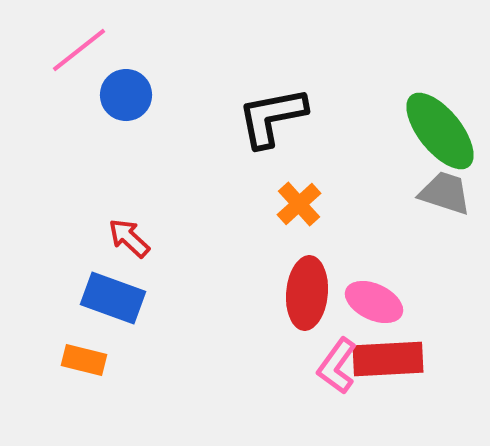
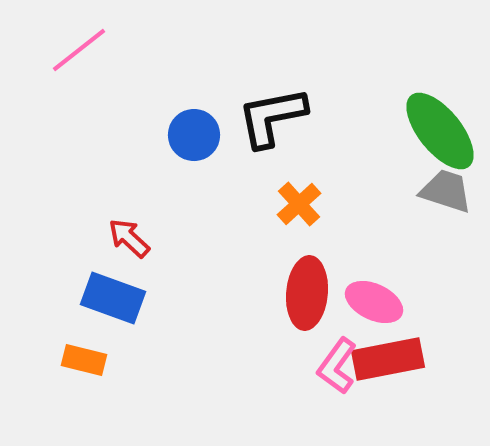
blue circle: moved 68 px right, 40 px down
gray trapezoid: moved 1 px right, 2 px up
red rectangle: rotated 8 degrees counterclockwise
